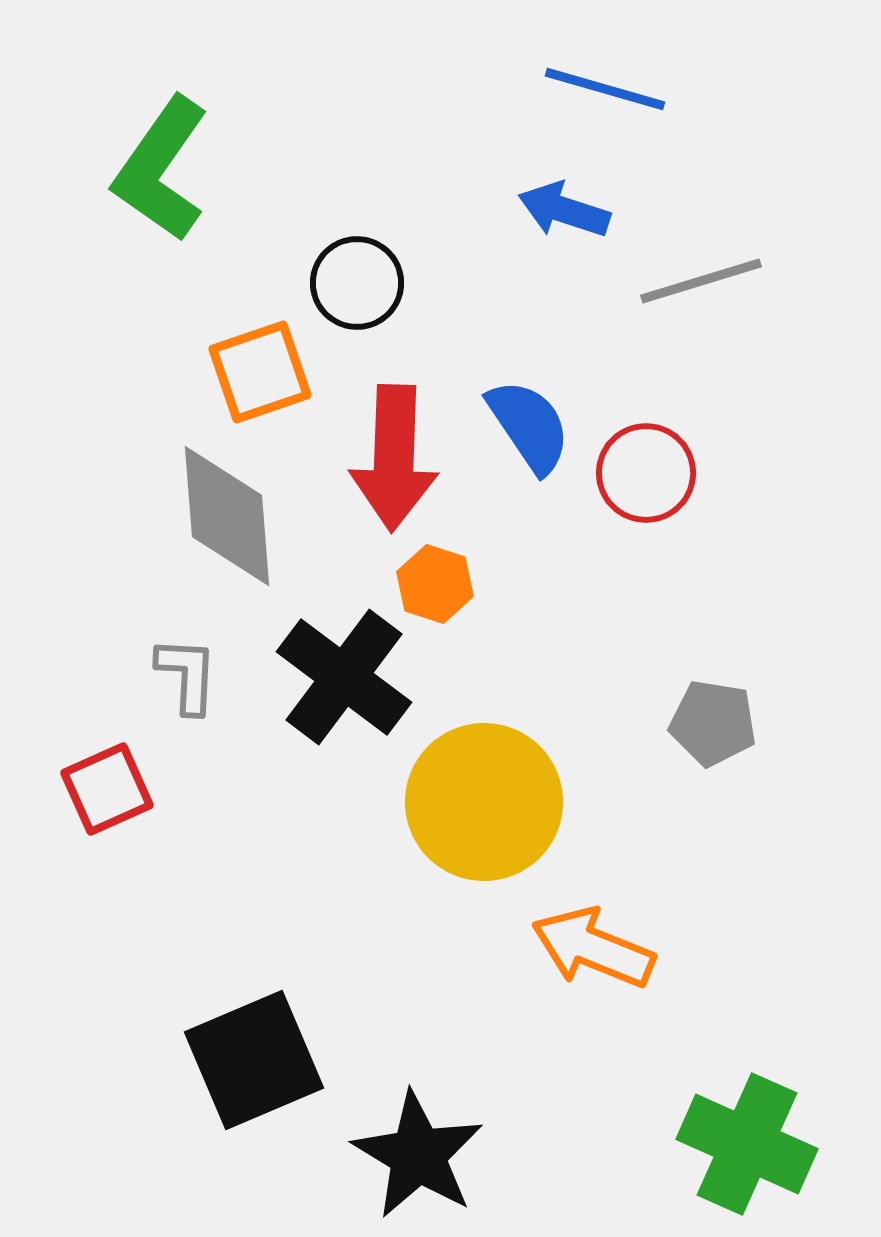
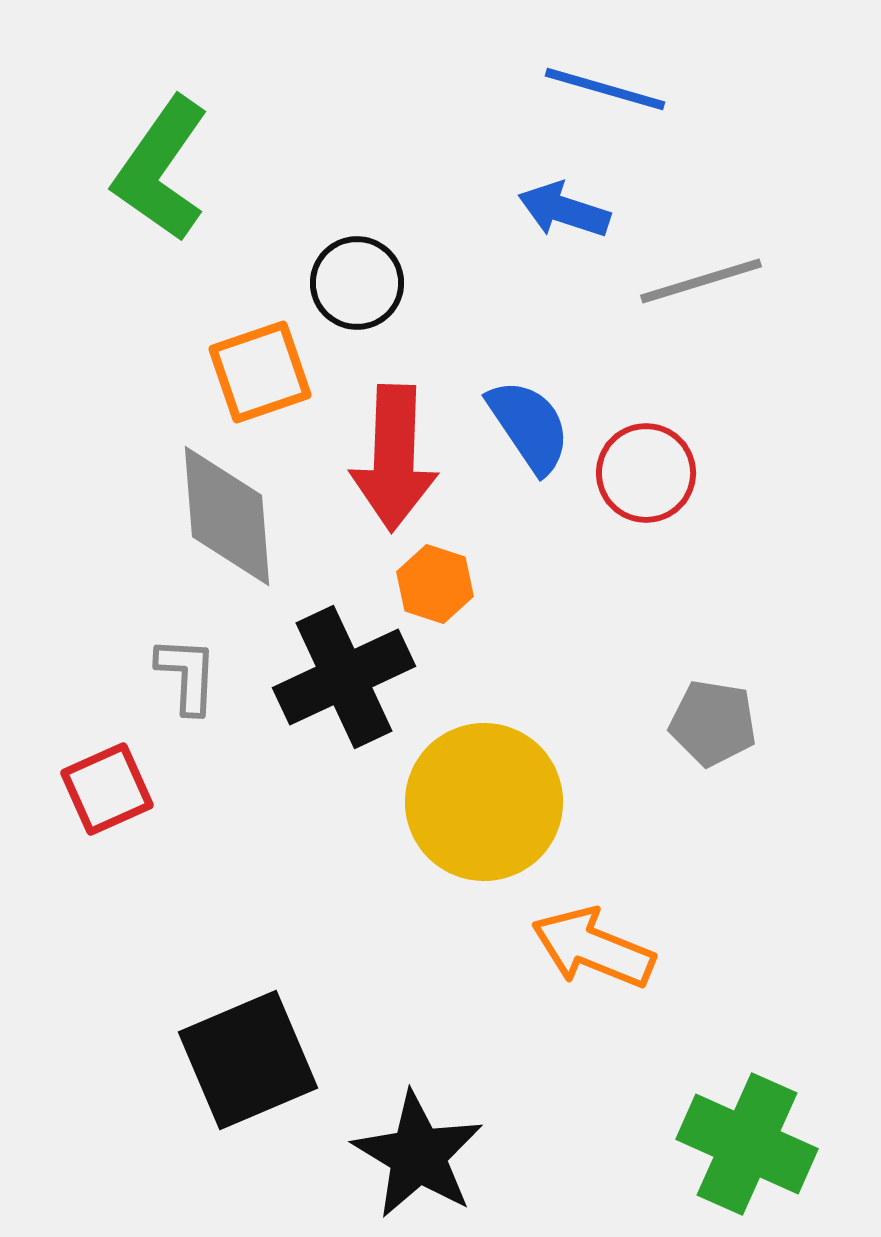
black cross: rotated 28 degrees clockwise
black square: moved 6 px left
